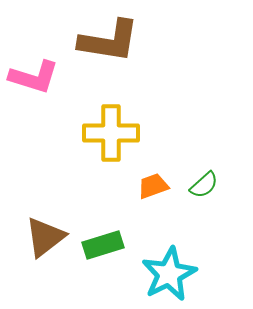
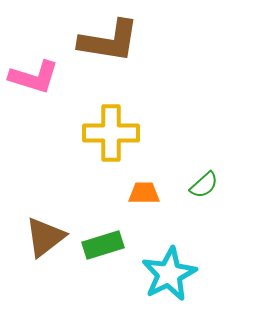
orange trapezoid: moved 9 px left, 7 px down; rotated 20 degrees clockwise
